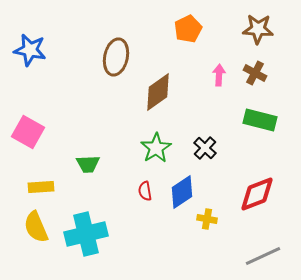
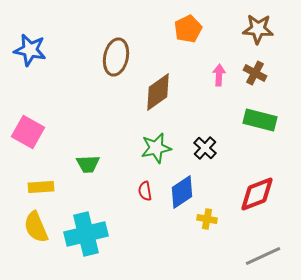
green star: rotated 20 degrees clockwise
